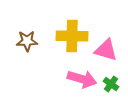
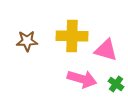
green cross: moved 5 px right
